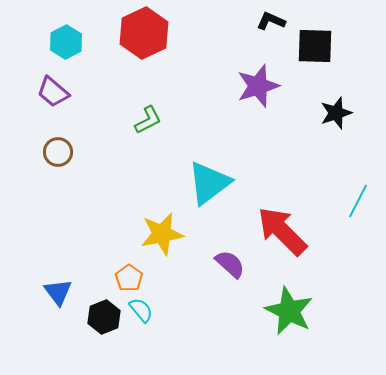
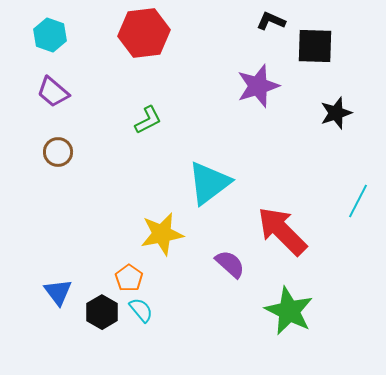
red hexagon: rotated 18 degrees clockwise
cyan hexagon: moved 16 px left, 7 px up; rotated 12 degrees counterclockwise
black hexagon: moved 2 px left, 5 px up; rotated 8 degrees counterclockwise
